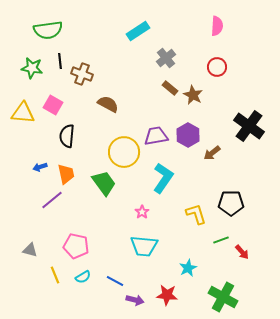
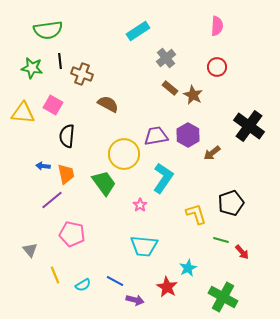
yellow circle: moved 2 px down
blue arrow: moved 3 px right, 1 px up; rotated 24 degrees clockwise
black pentagon: rotated 20 degrees counterclockwise
pink star: moved 2 px left, 7 px up
green line: rotated 35 degrees clockwise
pink pentagon: moved 4 px left, 12 px up
gray triangle: rotated 35 degrees clockwise
cyan semicircle: moved 8 px down
red star: moved 8 px up; rotated 25 degrees clockwise
